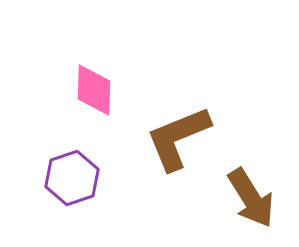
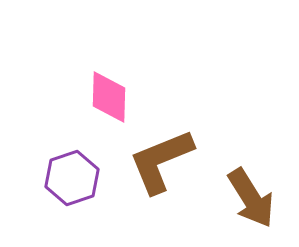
pink diamond: moved 15 px right, 7 px down
brown L-shape: moved 17 px left, 23 px down
